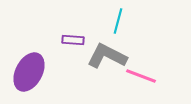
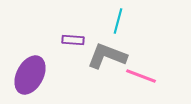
gray L-shape: rotated 6 degrees counterclockwise
purple ellipse: moved 1 px right, 3 px down
